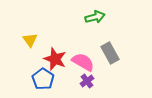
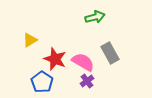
yellow triangle: rotated 35 degrees clockwise
blue pentagon: moved 1 px left, 3 px down
